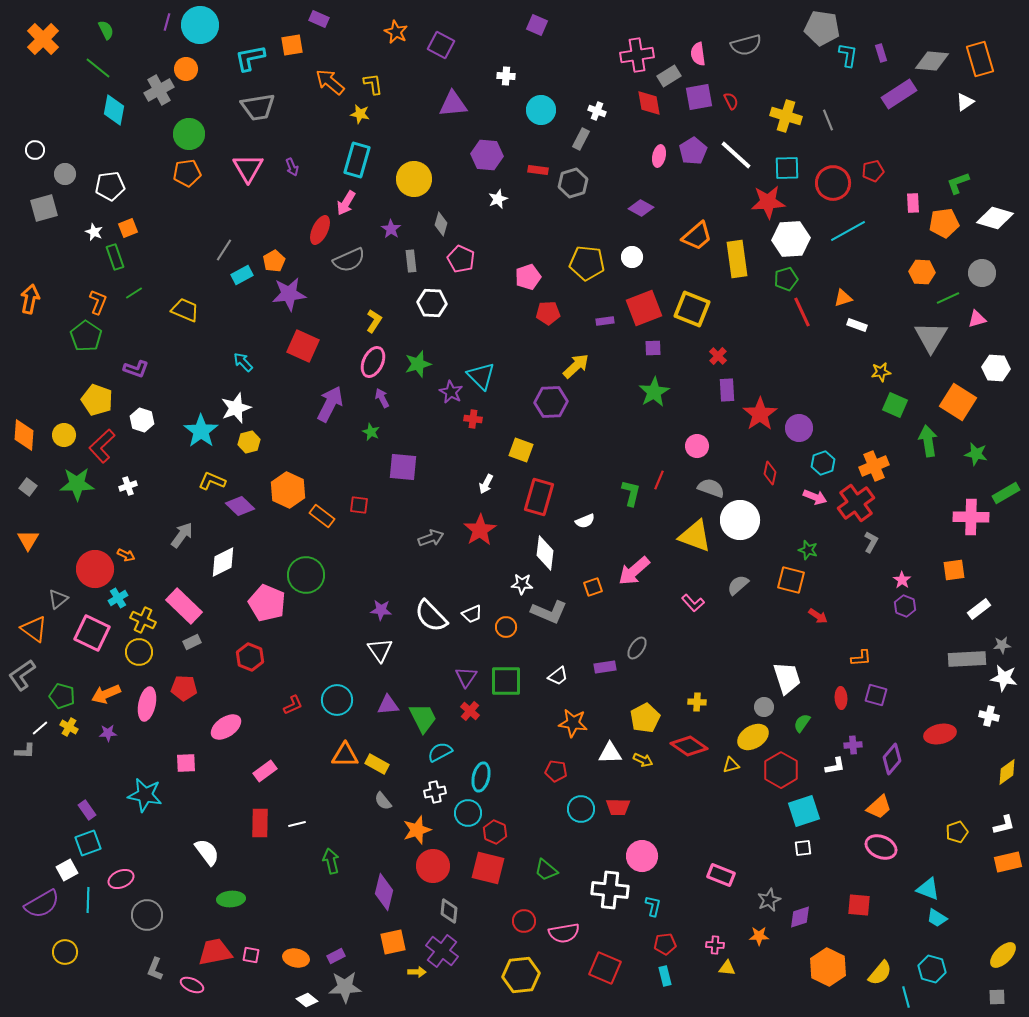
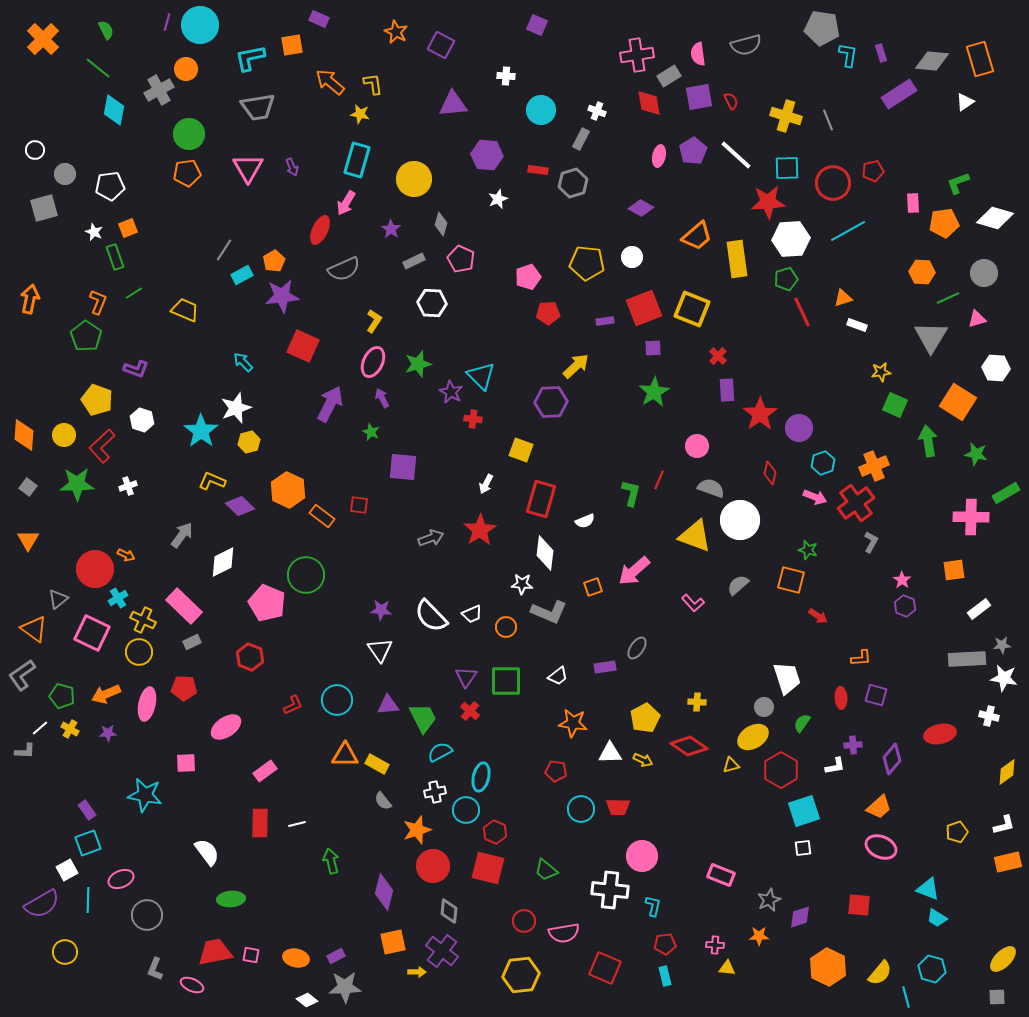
gray semicircle at (349, 260): moved 5 px left, 9 px down
gray rectangle at (411, 261): moved 3 px right; rotated 70 degrees clockwise
gray circle at (982, 273): moved 2 px right
purple star at (289, 294): moved 7 px left, 2 px down
red rectangle at (539, 497): moved 2 px right, 2 px down
yellow cross at (69, 727): moved 1 px right, 2 px down
cyan circle at (468, 813): moved 2 px left, 3 px up
yellow ellipse at (1003, 955): moved 4 px down
